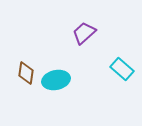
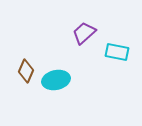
cyan rectangle: moved 5 px left, 17 px up; rotated 30 degrees counterclockwise
brown diamond: moved 2 px up; rotated 15 degrees clockwise
